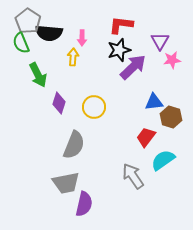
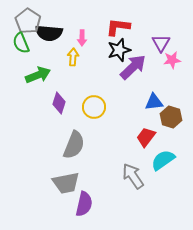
red L-shape: moved 3 px left, 2 px down
purple triangle: moved 1 px right, 2 px down
green arrow: rotated 85 degrees counterclockwise
